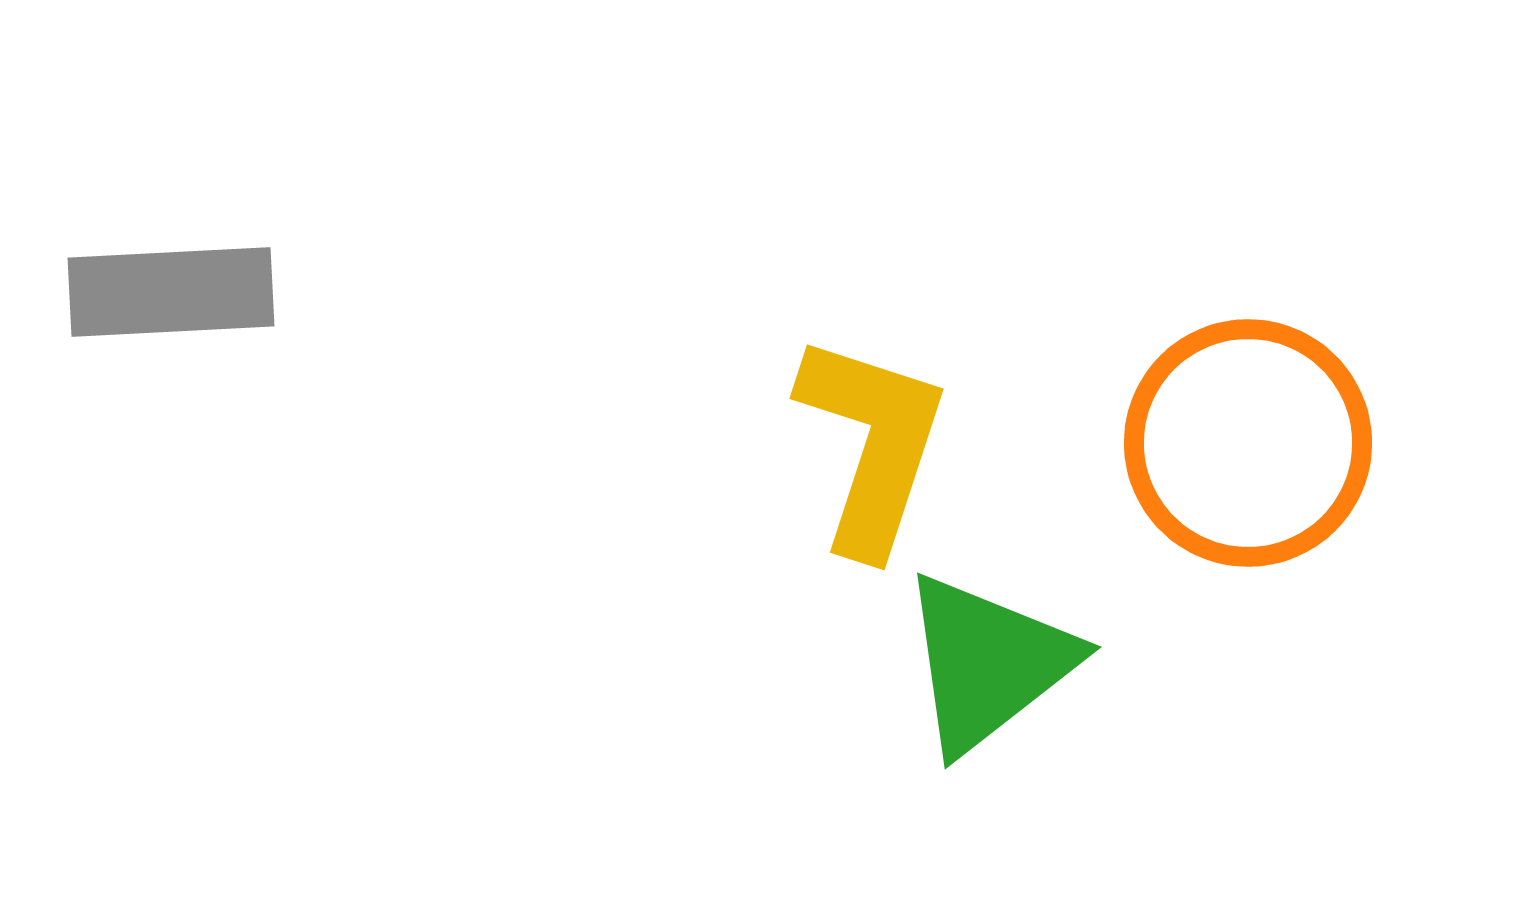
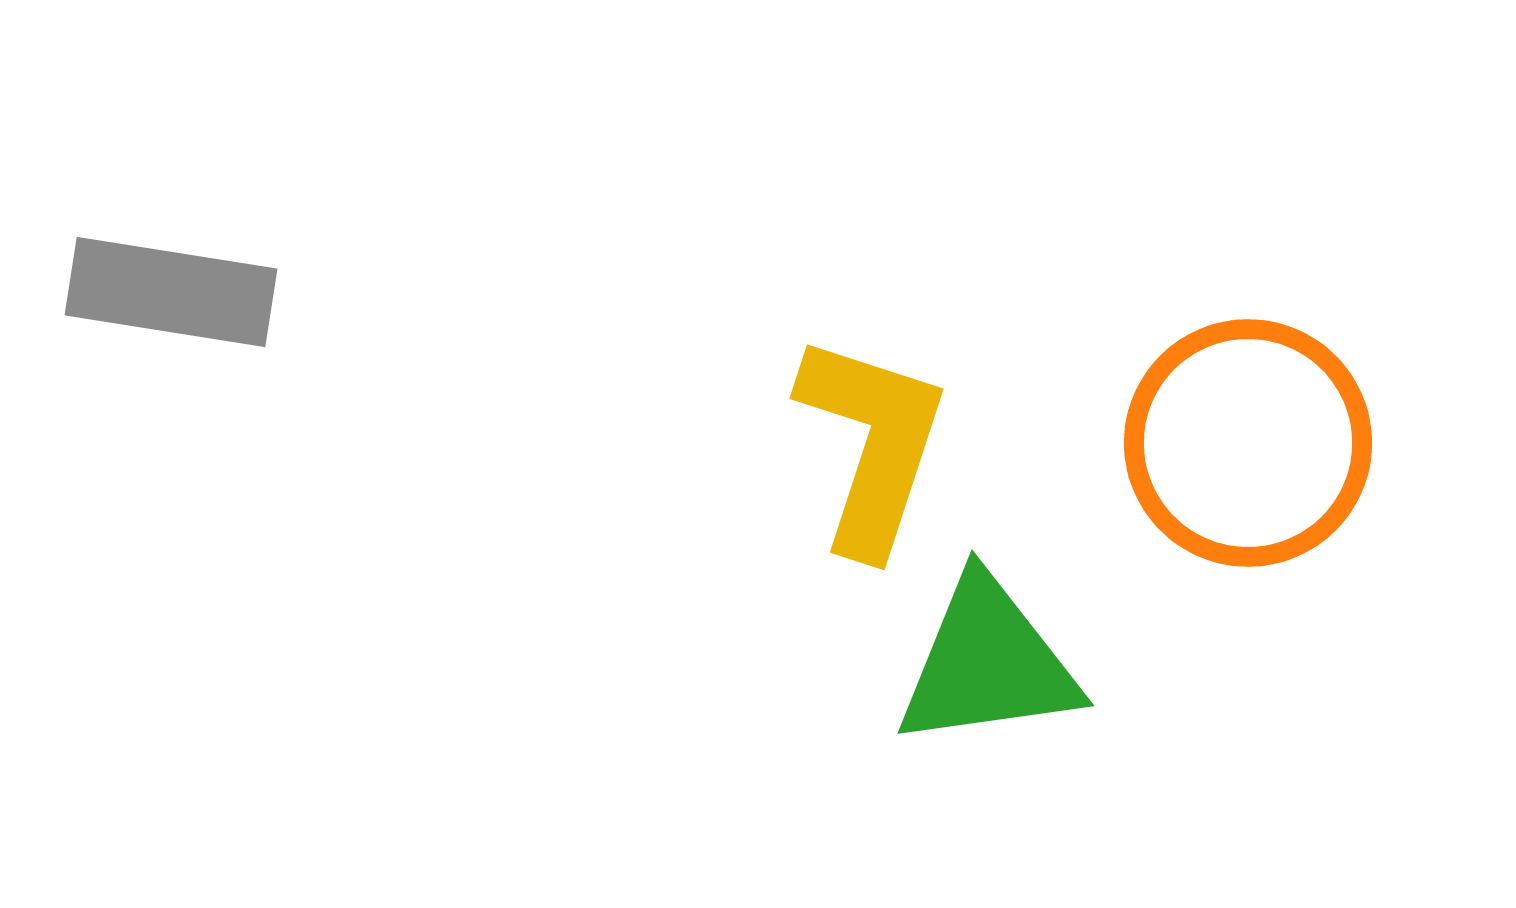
gray rectangle: rotated 12 degrees clockwise
green triangle: rotated 30 degrees clockwise
